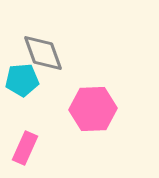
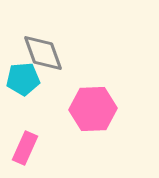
cyan pentagon: moved 1 px right, 1 px up
